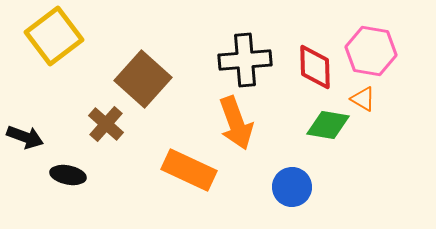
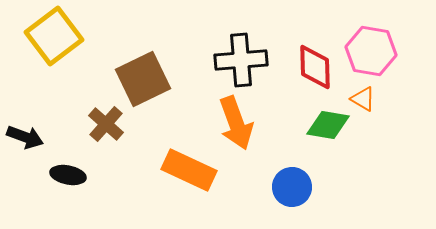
black cross: moved 4 px left
brown square: rotated 22 degrees clockwise
